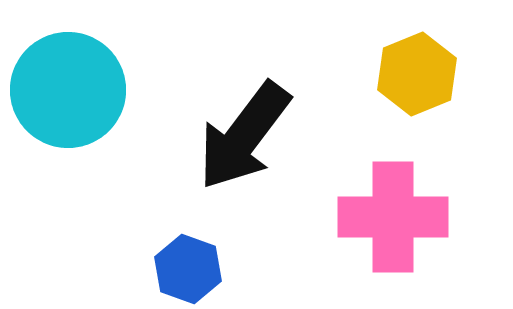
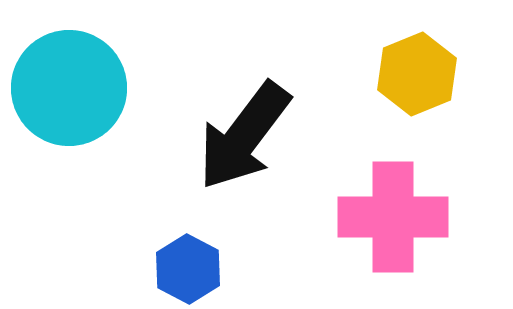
cyan circle: moved 1 px right, 2 px up
blue hexagon: rotated 8 degrees clockwise
